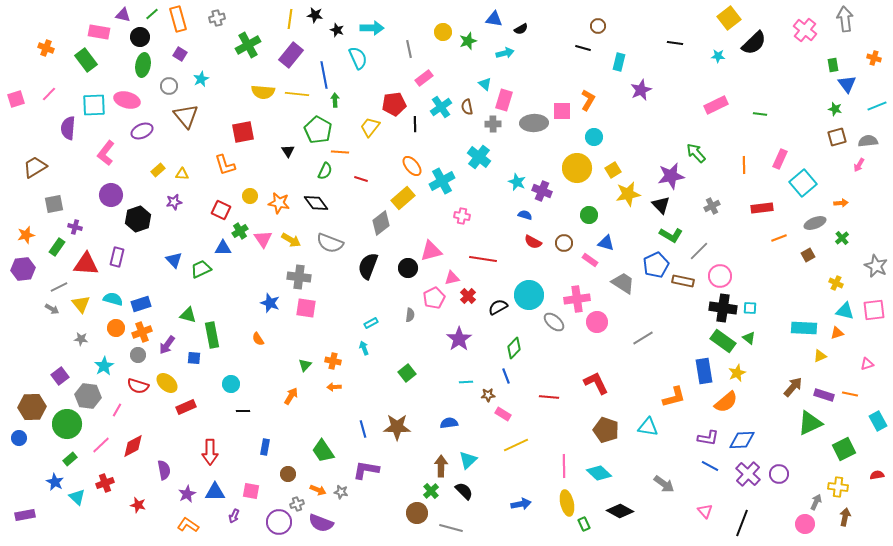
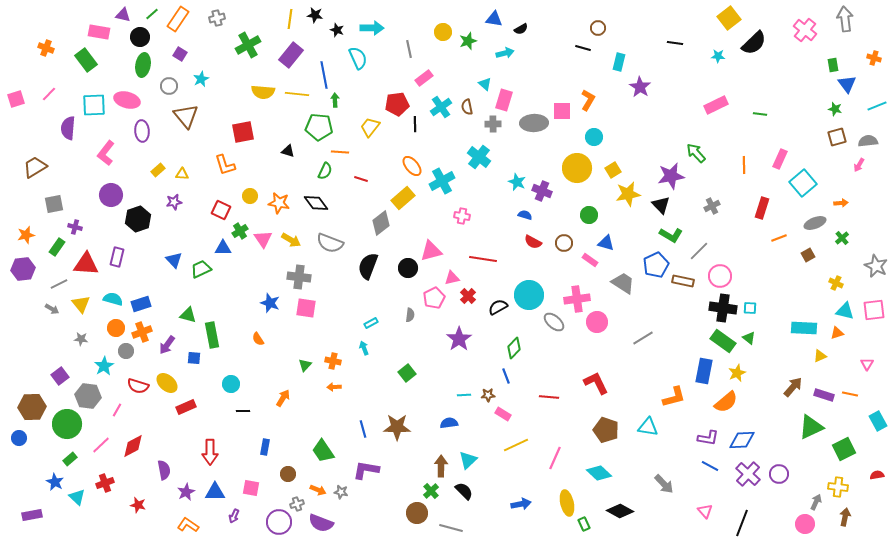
orange rectangle at (178, 19): rotated 50 degrees clockwise
brown circle at (598, 26): moved 2 px down
purple star at (641, 90): moved 1 px left, 3 px up; rotated 15 degrees counterclockwise
red pentagon at (394, 104): moved 3 px right
green pentagon at (318, 130): moved 1 px right, 3 px up; rotated 24 degrees counterclockwise
purple ellipse at (142, 131): rotated 70 degrees counterclockwise
black triangle at (288, 151): rotated 40 degrees counterclockwise
red rectangle at (762, 208): rotated 65 degrees counterclockwise
gray line at (59, 287): moved 3 px up
gray circle at (138, 355): moved 12 px left, 4 px up
pink triangle at (867, 364): rotated 40 degrees counterclockwise
blue rectangle at (704, 371): rotated 20 degrees clockwise
cyan line at (466, 382): moved 2 px left, 13 px down
orange arrow at (291, 396): moved 8 px left, 2 px down
green triangle at (810, 423): moved 1 px right, 4 px down
pink line at (564, 466): moved 9 px left, 8 px up; rotated 25 degrees clockwise
gray arrow at (664, 484): rotated 10 degrees clockwise
pink square at (251, 491): moved 3 px up
purple star at (187, 494): moved 1 px left, 2 px up
purple rectangle at (25, 515): moved 7 px right
